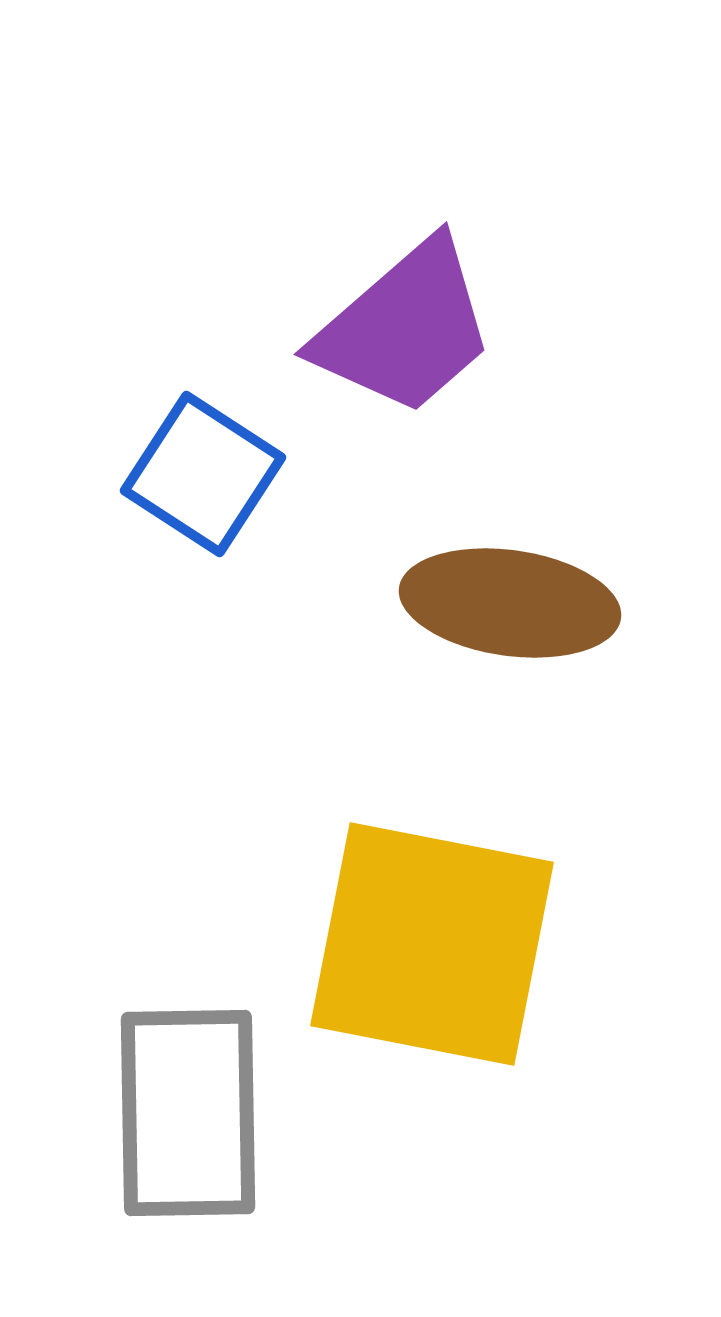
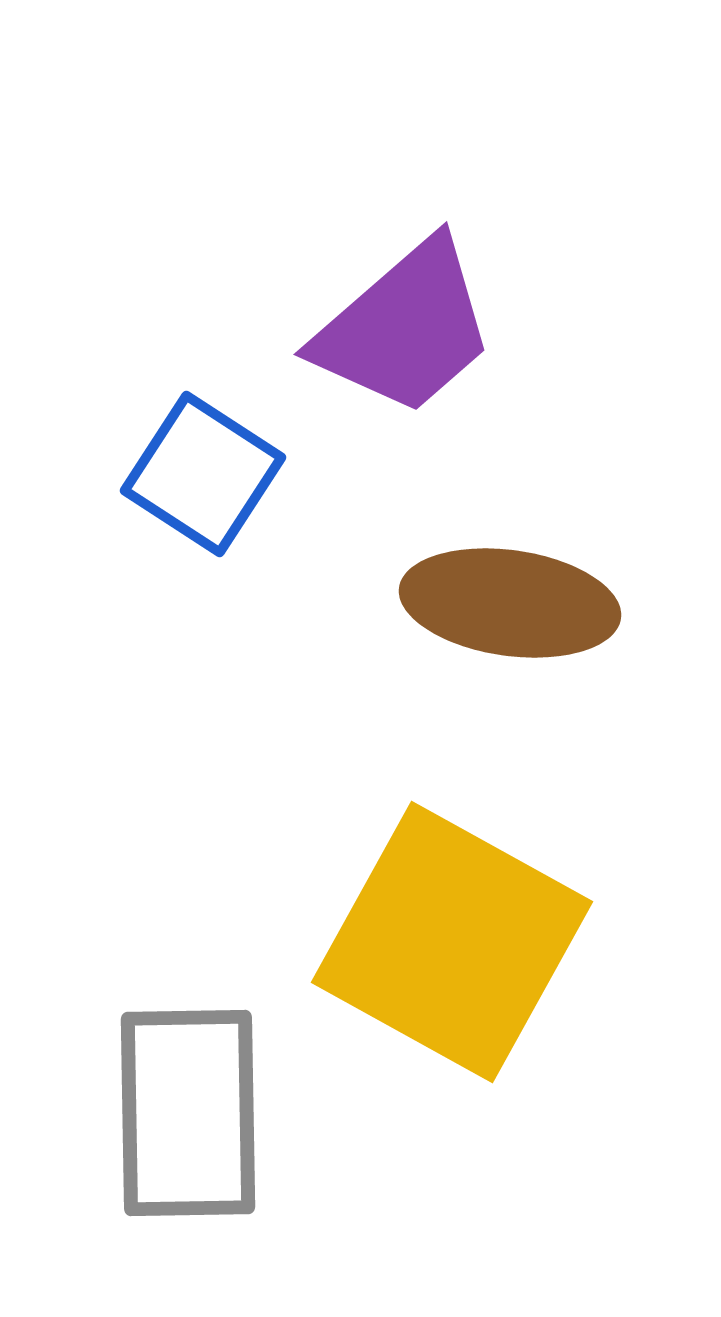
yellow square: moved 20 px right, 2 px up; rotated 18 degrees clockwise
